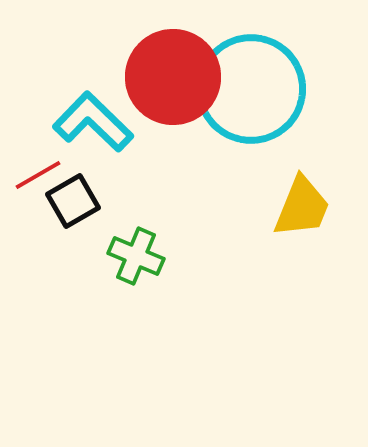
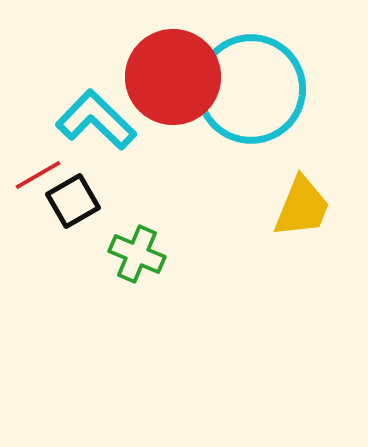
cyan L-shape: moved 3 px right, 2 px up
green cross: moved 1 px right, 2 px up
